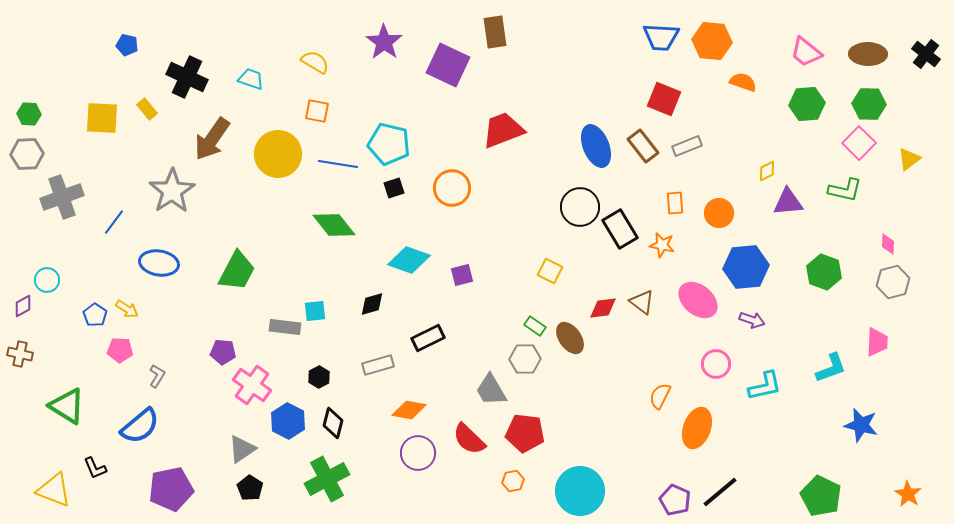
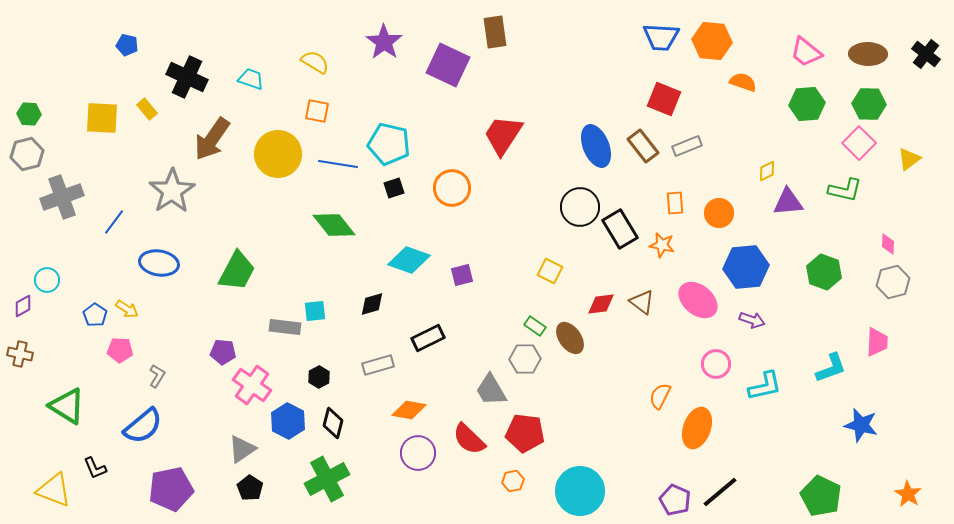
red trapezoid at (503, 130): moved 5 px down; rotated 36 degrees counterclockwise
gray hexagon at (27, 154): rotated 12 degrees counterclockwise
red diamond at (603, 308): moved 2 px left, 4 px up
blue semicircle at (140, 426): moved 3 px right
